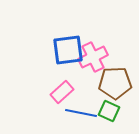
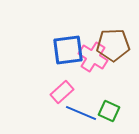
pink cross: rotated 32 degrees counterclockwise
brown pentagon: moved 2 px left, 38 px up
blue line: rotated 12 degrees clockwise
